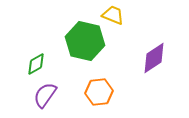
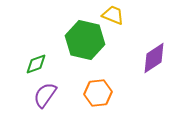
green hexagon: moved 1 px up
green diamond: rotated 10 degrees clockwise
orange hexagon: moved 1 px left, 1 px down
